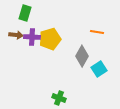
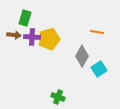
green rectangle: moved 5 px down
brown arrow: moved 2 px left
yellow pentagon: moved 1 px left
green cross: moved 1 px left, 1 px up
